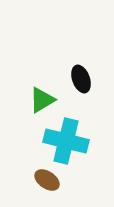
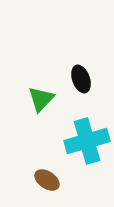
green triangle: moved 1 px left, 1 px up; rotated 16 degrees counterclockwise
cyan cross: moved 21 px right; rotated 30 degrees counterclockwise
